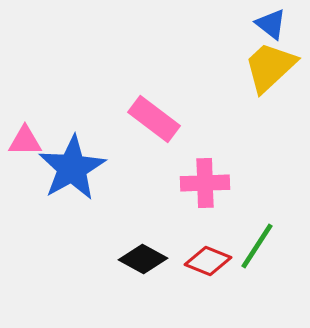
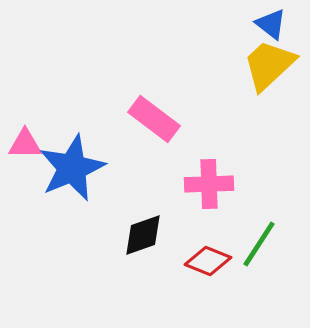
yellow trapezoid: moved 1 px left, 2 px up
pink triangle: moved 3 px down
blue star: rotated 6 degrees clockwise
pink cross: moved 4 px right, 1 px down
green line: moved 2 px right, 2 px up
black diamond: moved 24 px up; rotated 48 degrees counterclockwise
